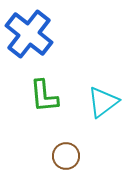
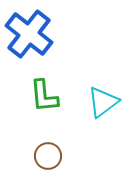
brown circle: moved 18 px left
